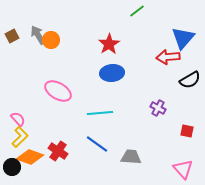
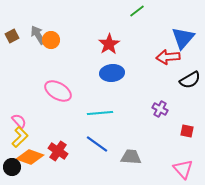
purple cross: moved 2 px right, 1 px down
pink semicircle: moved 1 px right, 2 px down
